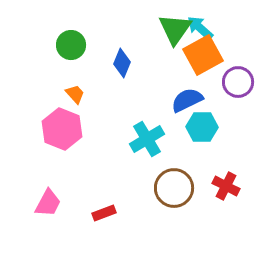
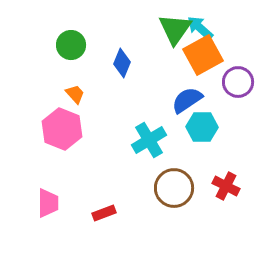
blue semicircle: rotated 8 degrees counterclockwise
cyan cross: moved 2 px right, 1 px down
pink trapezoid: rotated 28 degrees counterclockwise
